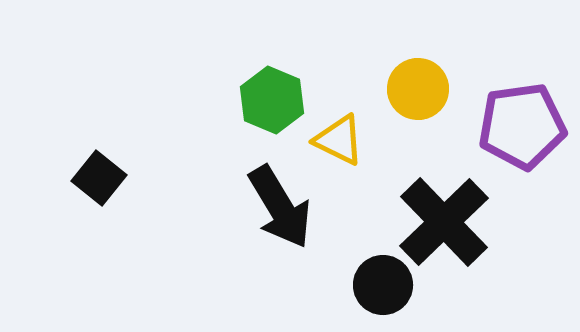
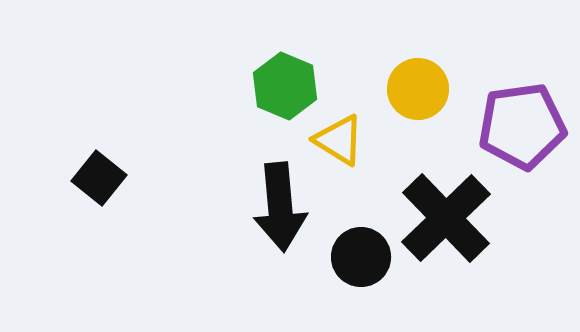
green hexagon: moved 13 px right, 14 px up
yellow triangle: rotated 6 degrees clockwise
black arrow: rotated 26 degrees clockwise
black cross: moved 2 px right, 4 px up
black circle: moved 22 px left, 28 px up
